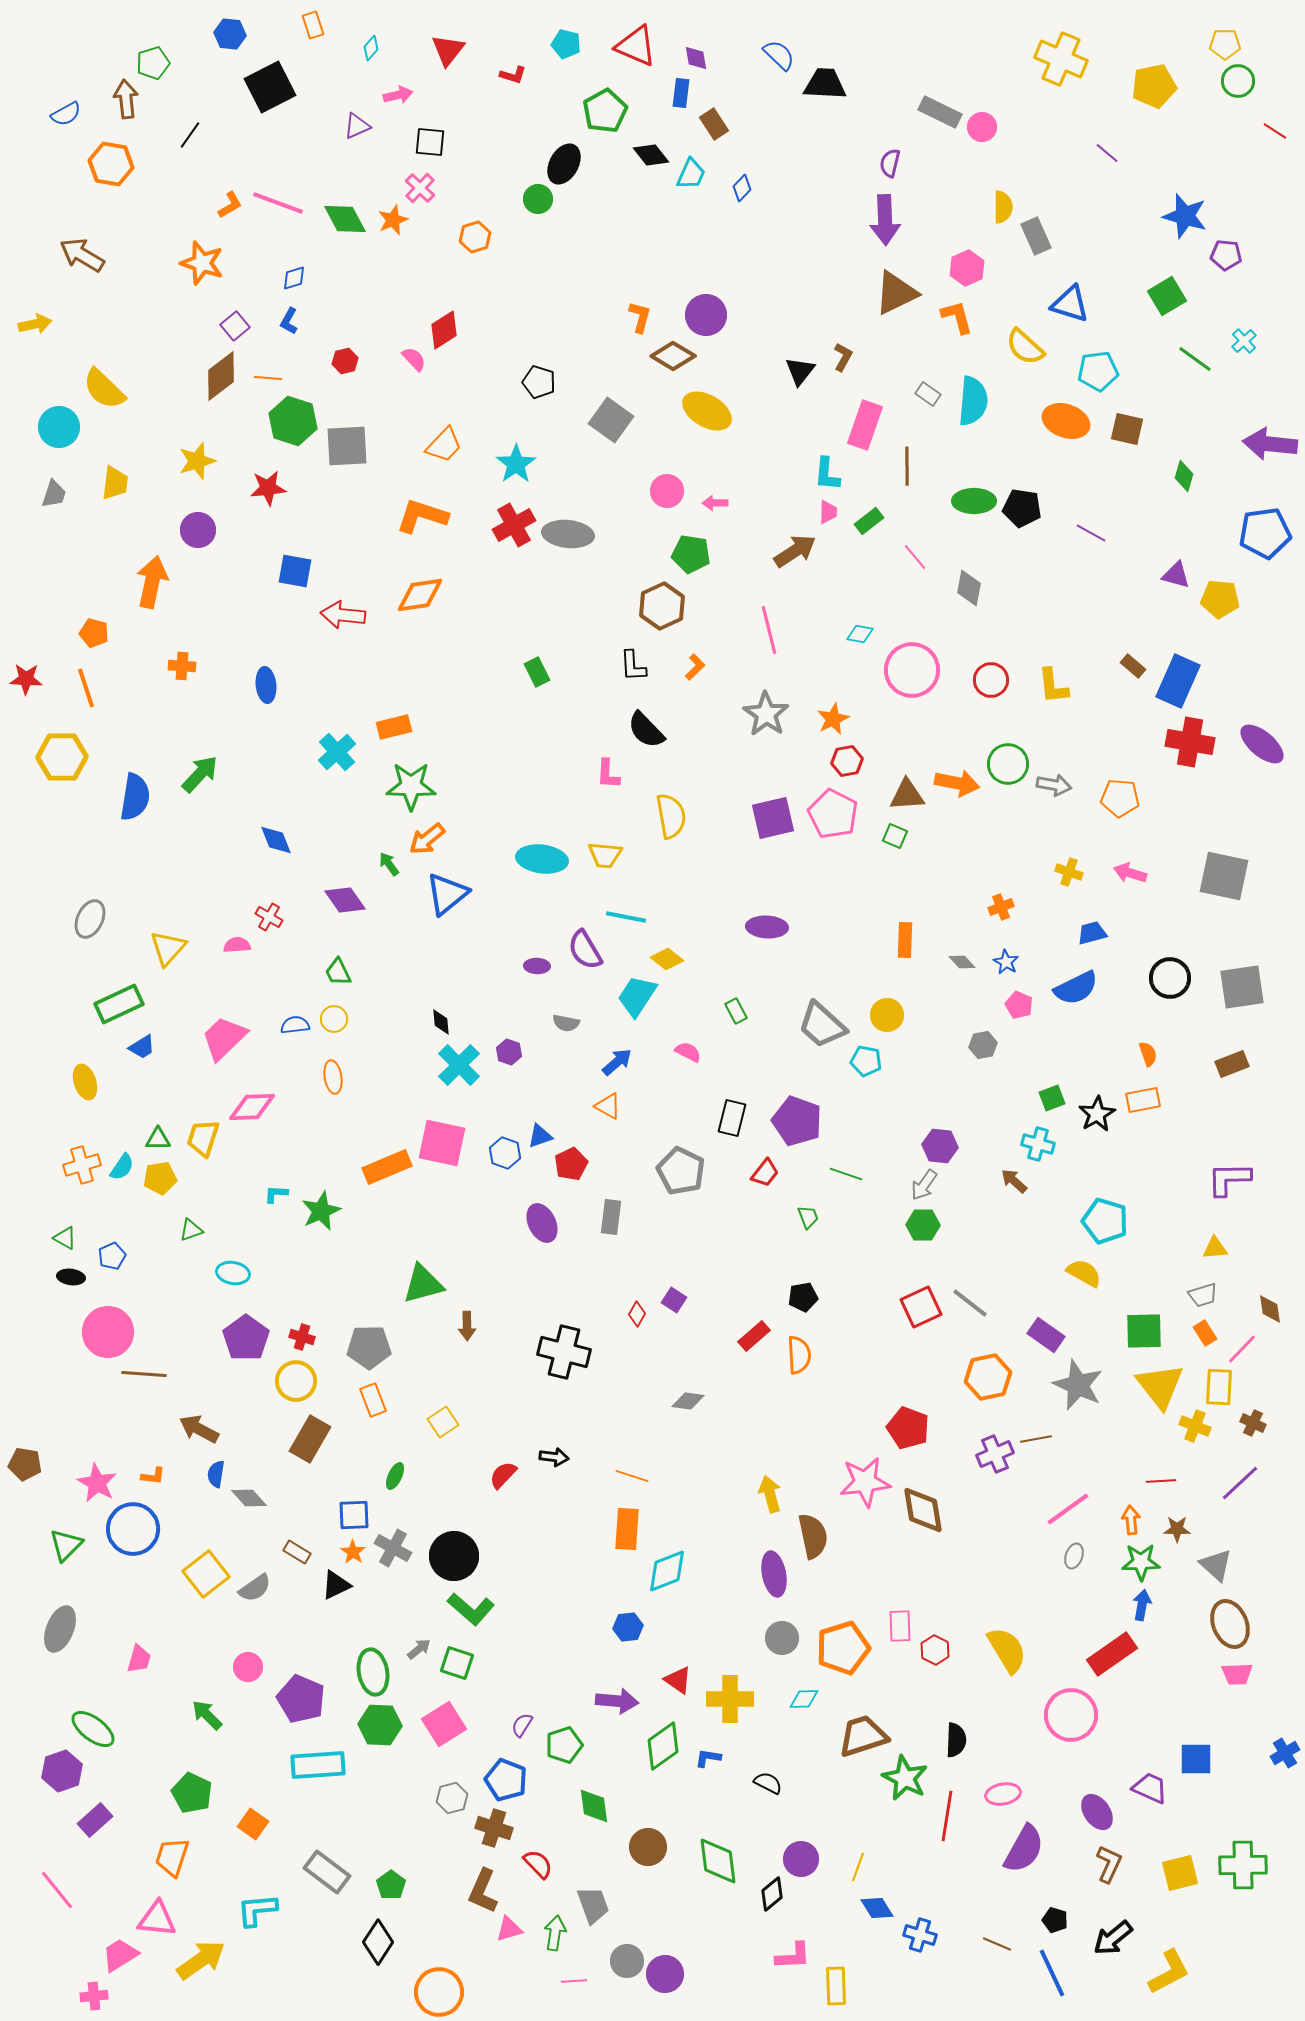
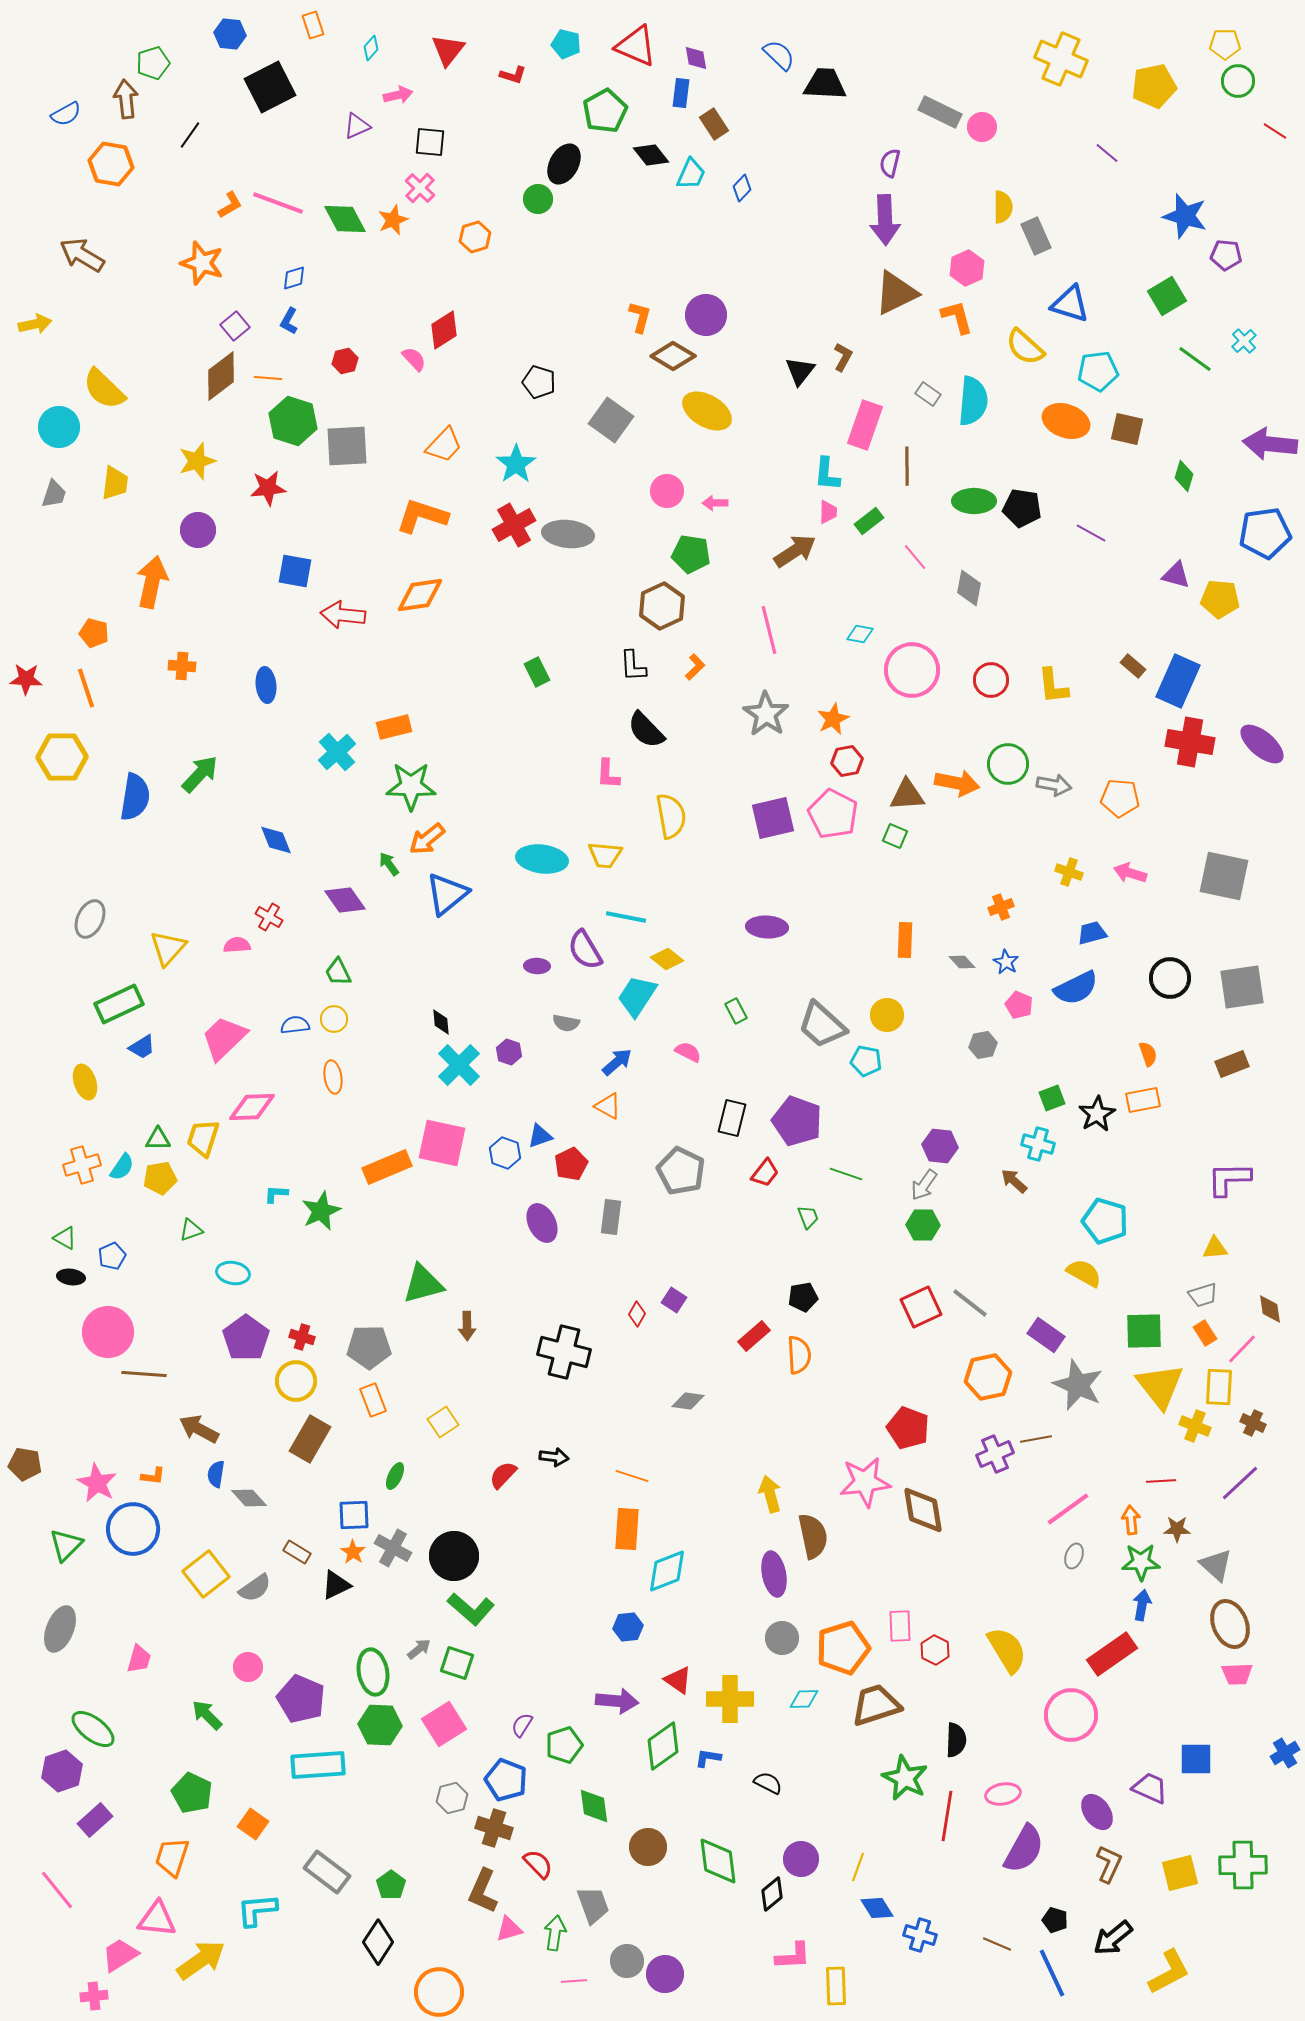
brown trapezoid at (863, 1736): moved 13 px right, 31 px up
